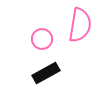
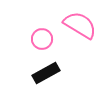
pink semicircle: rotated 68 degrees counterclockwise
